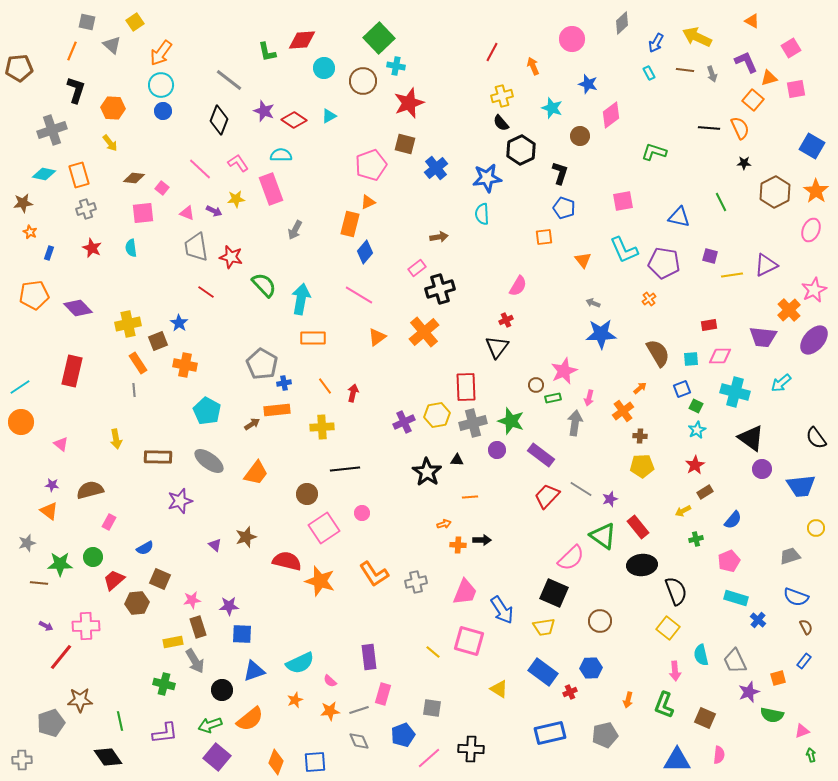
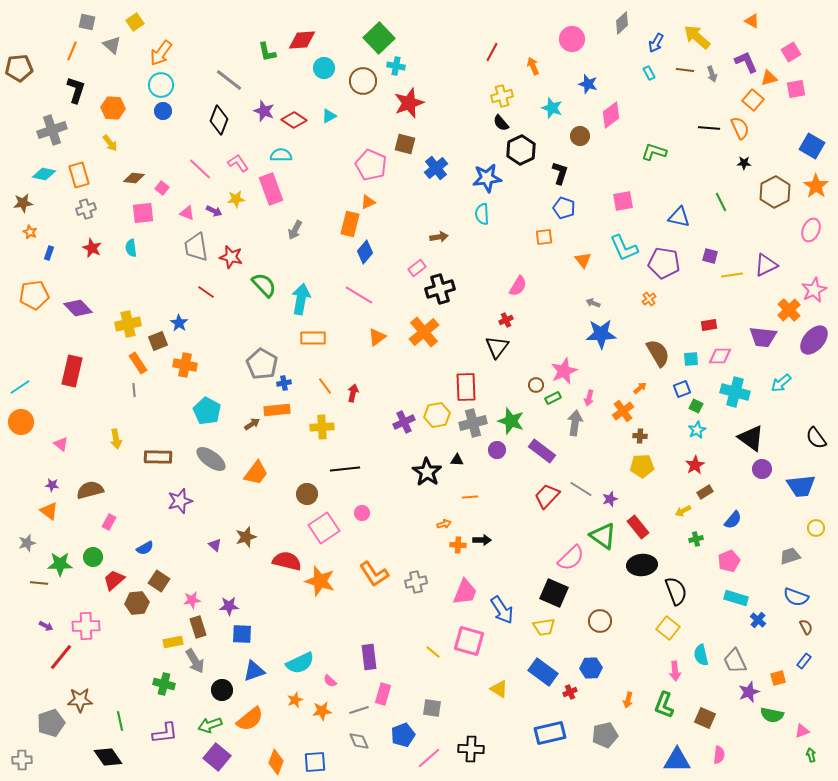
yellow arrow at (697, 37): rotated 16 degrees clockwise
pink square at (791, 48): moved 4 px down
pink pentagon at (371, 165): rotated 28 degrees counterclockwise
orange star at (816, 191): moved 5 px up
cyan L-shape at (624, 250): moved 2 px up
green rectangle at (553, 398): rotated 14 degrees counterclockwise
purple rectangle at (541, 455): moved 1 px right, 4 px up
gray ellipse at (209, 461): moved 2 px right, 2 px up
brown square at (160, 579): moved 1 px left, 2 px down; rotated 10 degrees clockwise
orange star at (330, 711): moved 8 px left
